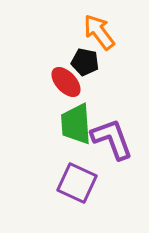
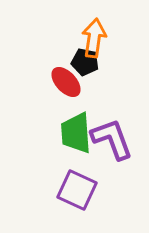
orange arrow: moved 5 px left, 6 px down; rotated 45 degrees clockwise
green trapezoid: moved 9 px down
purple square: moved 7 px down
